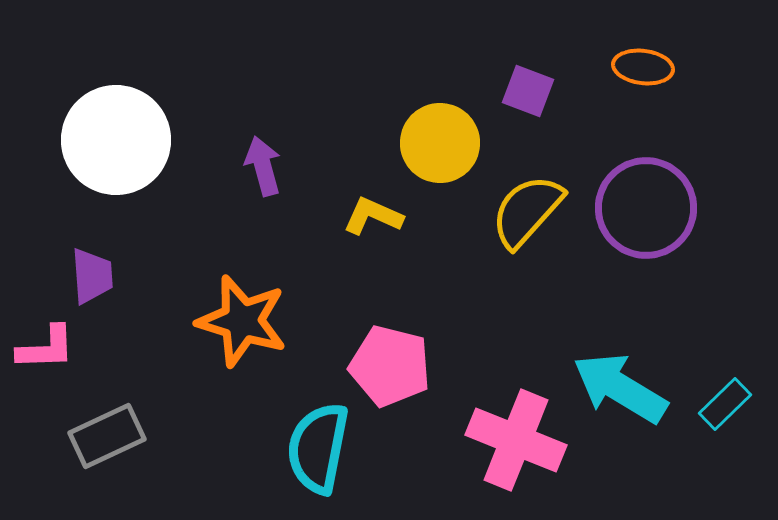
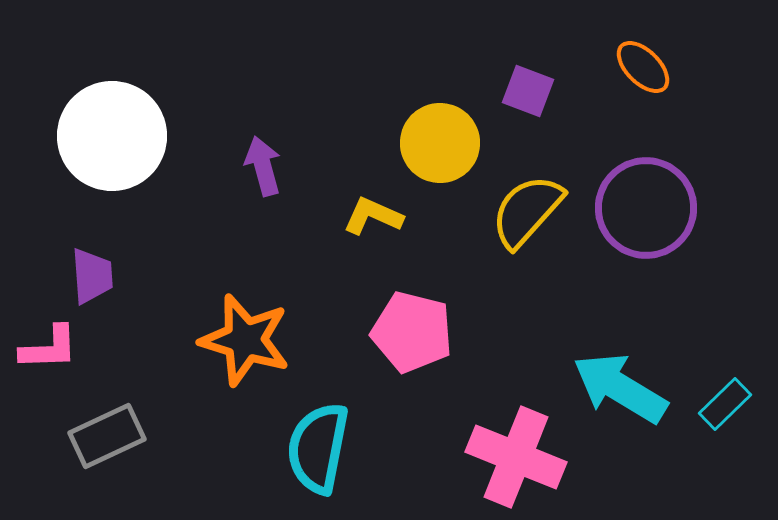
orange ellipse: rotated 38 degrees clockwise
white circle: moved 4 px left, 4 px up
orange star: moved 3 px right, 19 px down
pink L-shape: moved 3 px right
pink pentagon: moved 22 px right, 34 px up
pink cross: moved 17 px down
